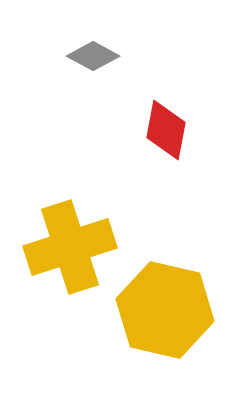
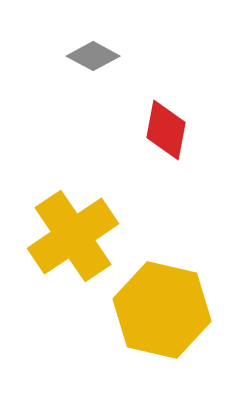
yellow cross: moved 3 px right, 11 px up; rotated 16 degrees counterclockwise
yellow hexagon: moved 3 px left
